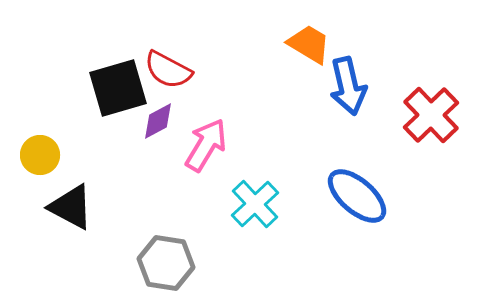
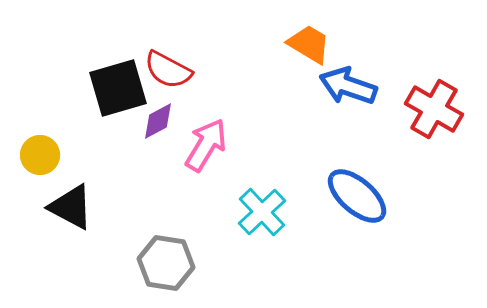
blue arrow: rotated 122 degrees clockwise
red cross: moved 3 px right, 6 px up; rotated 16 degrees counterclockwise
cyan cross: moved 7 px right, 8 px down
